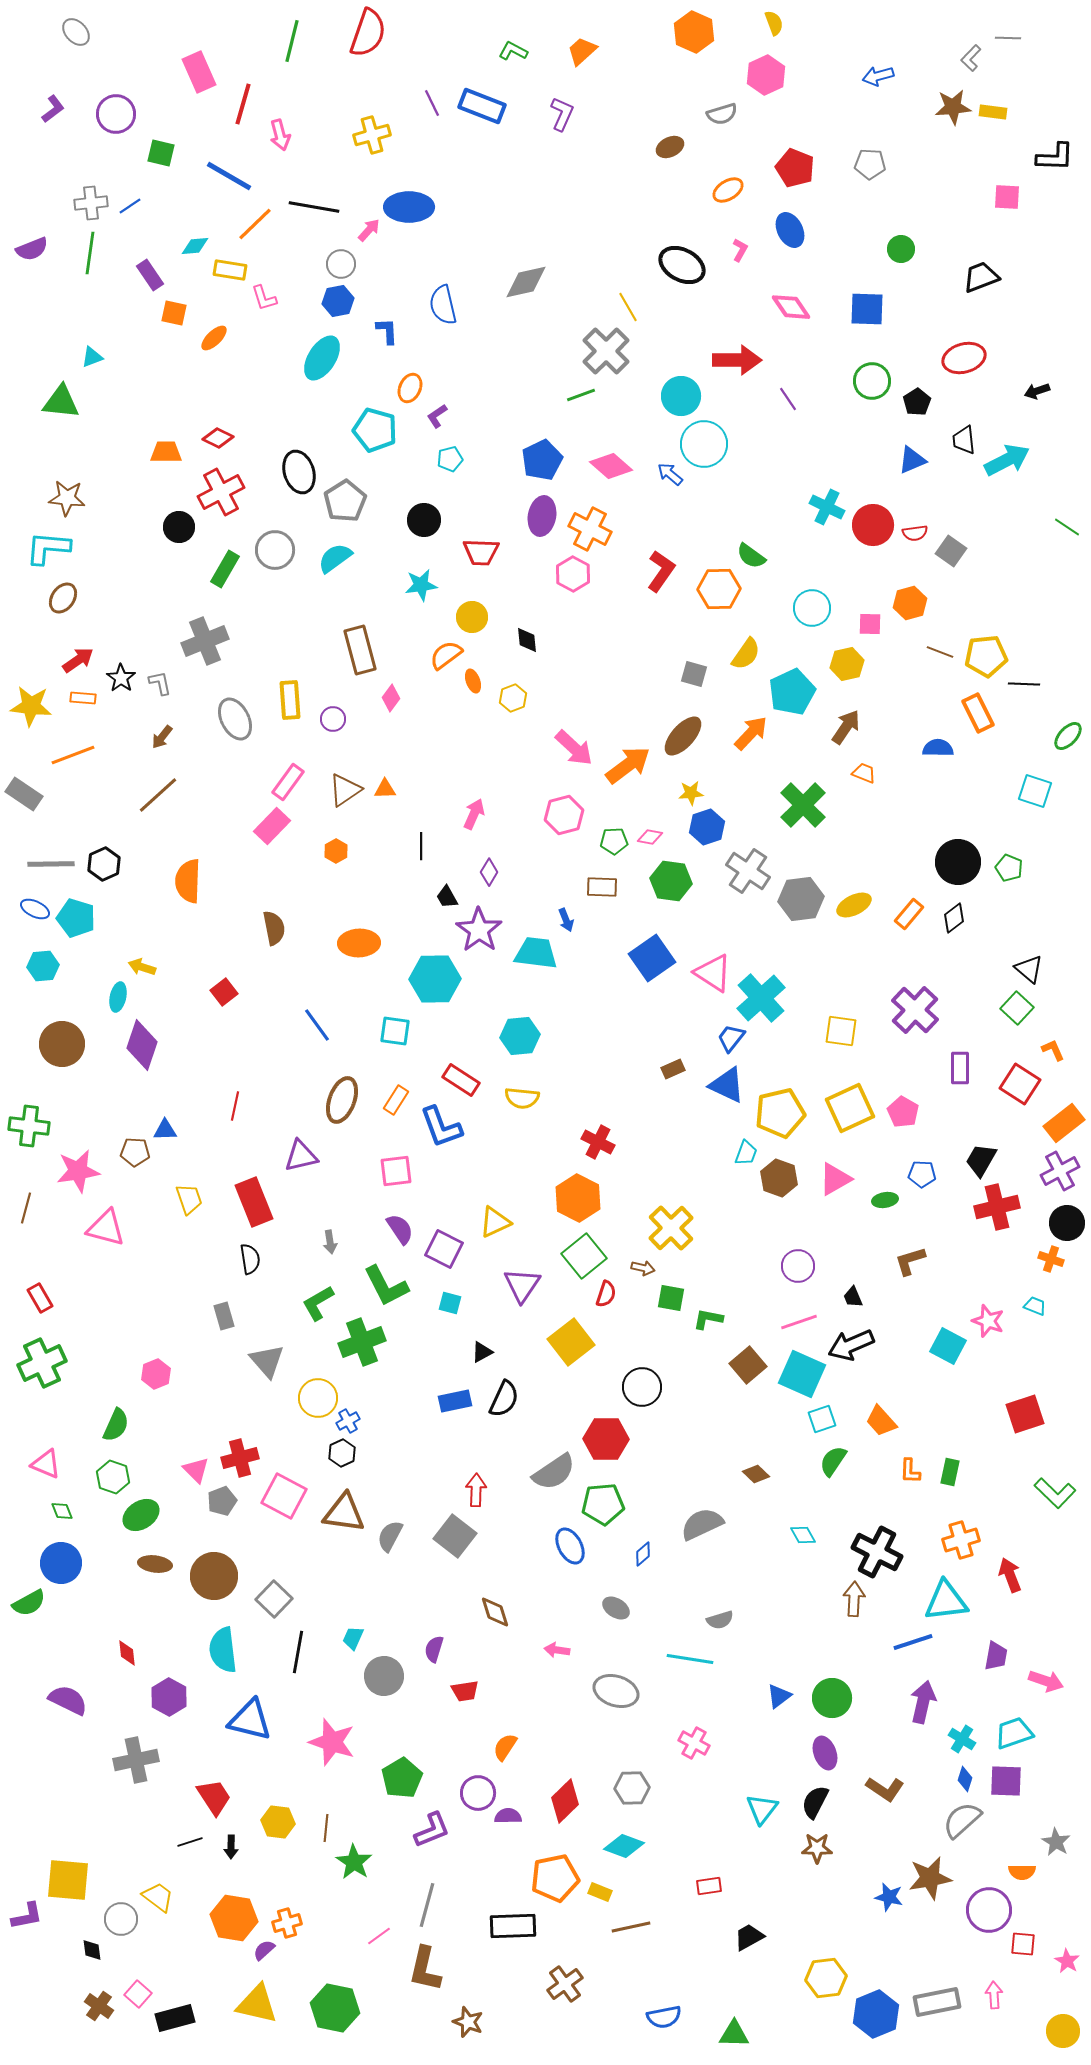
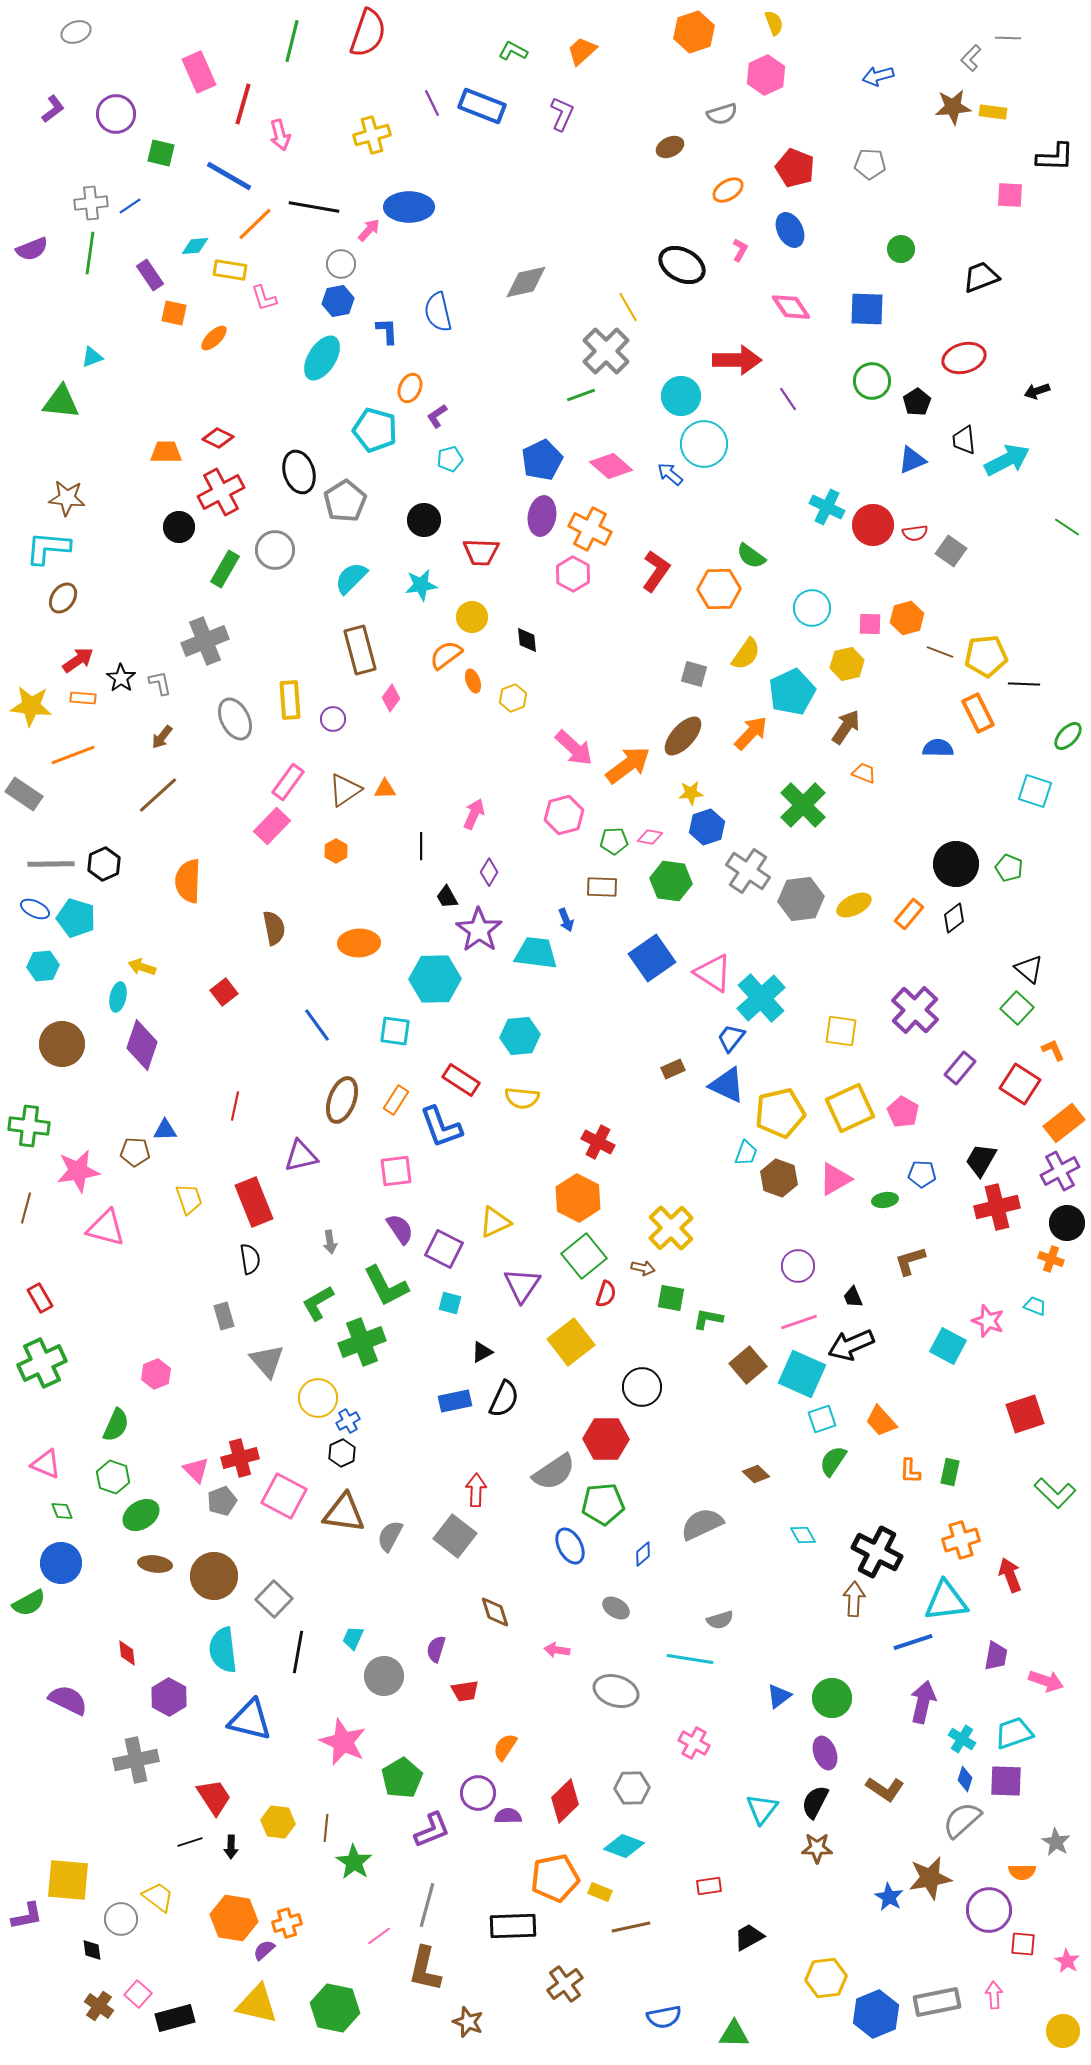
gray ellipse at (76, 32): rotated 68 degrees counterclockwise
orange hexagon at (694, 32): rotated 18 degrees clockwise
pink square at (1007, 197): moved 3 px right, 2 px up
blue semicircle at (443, 305): moved 5 px left, 7 px down
cyan semicircle at (335, 558): moved 16 px right, 20 px down; rotated 9 degrees counterclockwise
red L-shape at (661, 571): moved 5 px left
orange hexagon at (910, 603): moved 3 px left, 15 px down
black circle at (958, 862): moved 2 px left, 2 px down
purple rectangle at (960, 1068): rotated 40 degrees clockwise
purple semicircle at (434, 1649): moved 2 px right
pink star at (332, 1742): moved 11 px right; rotated 6 degrees clockwise
blue star at (889, 1897): rotated 16 degrees clockwise
